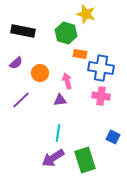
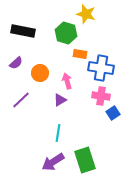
purple triangle: rotated 24 degrees counterclockwise
blue square: moved 24 px up; rotated 32 degrees clockwise
purple arrow: moved 4 px down
